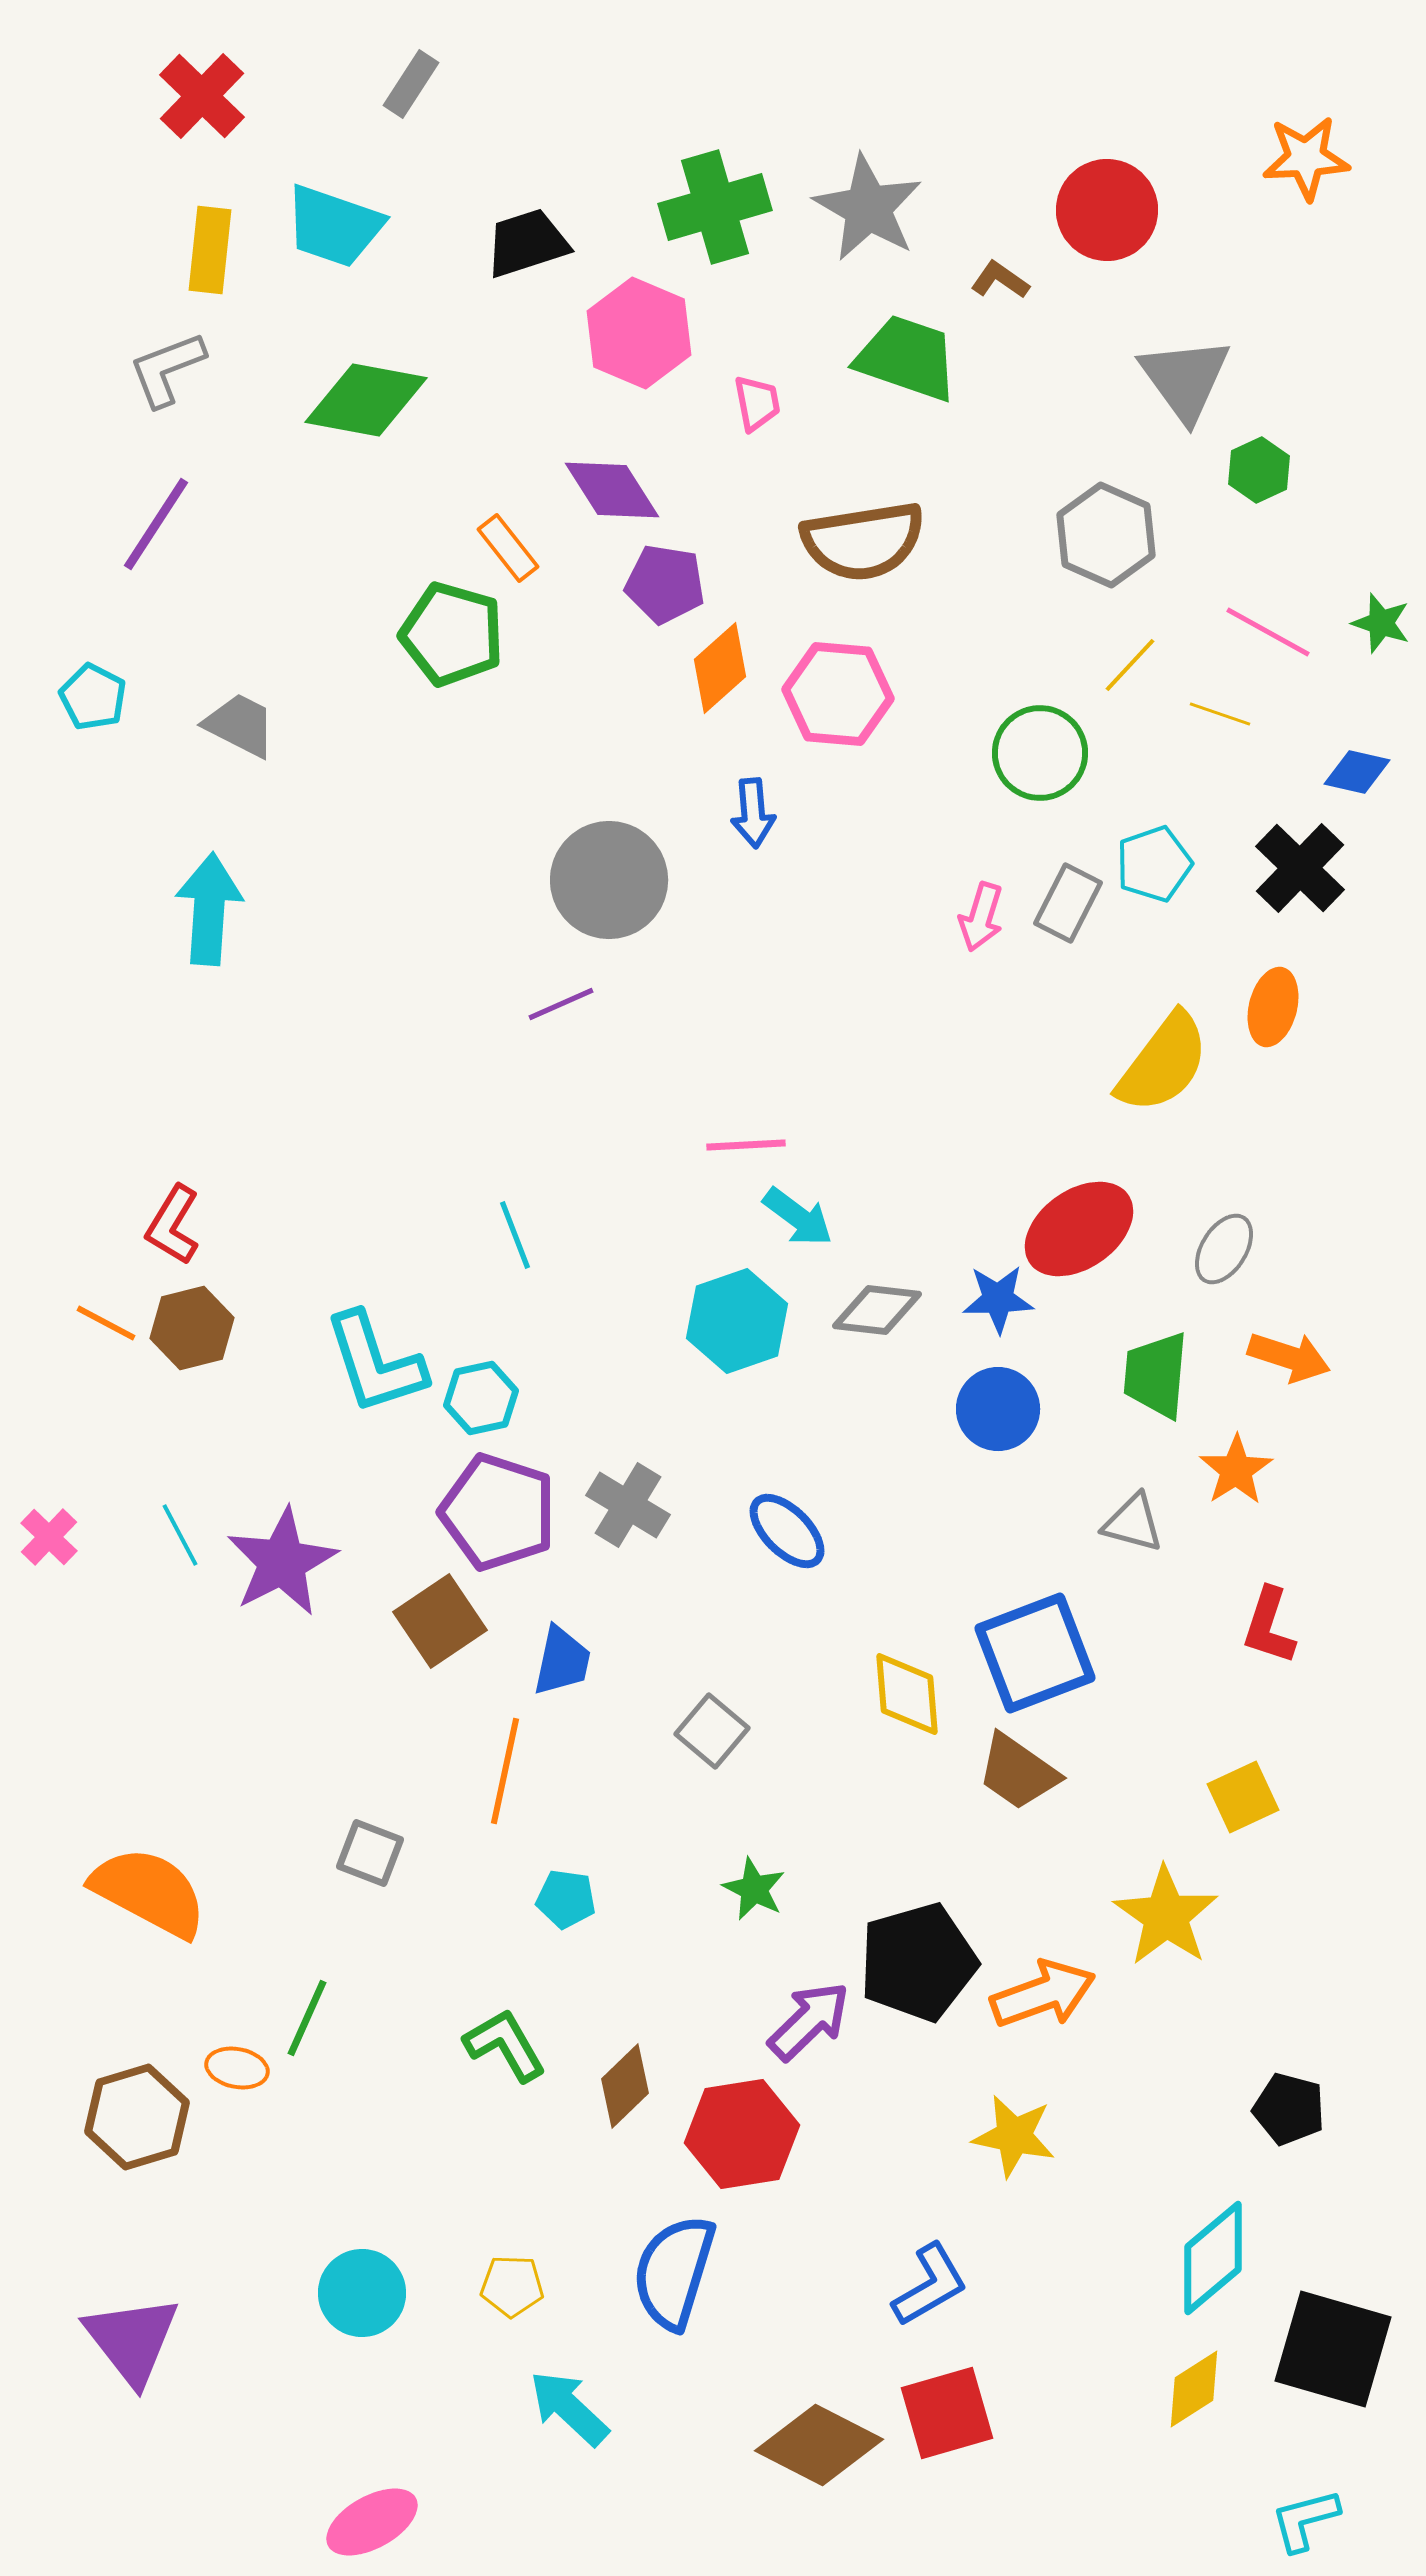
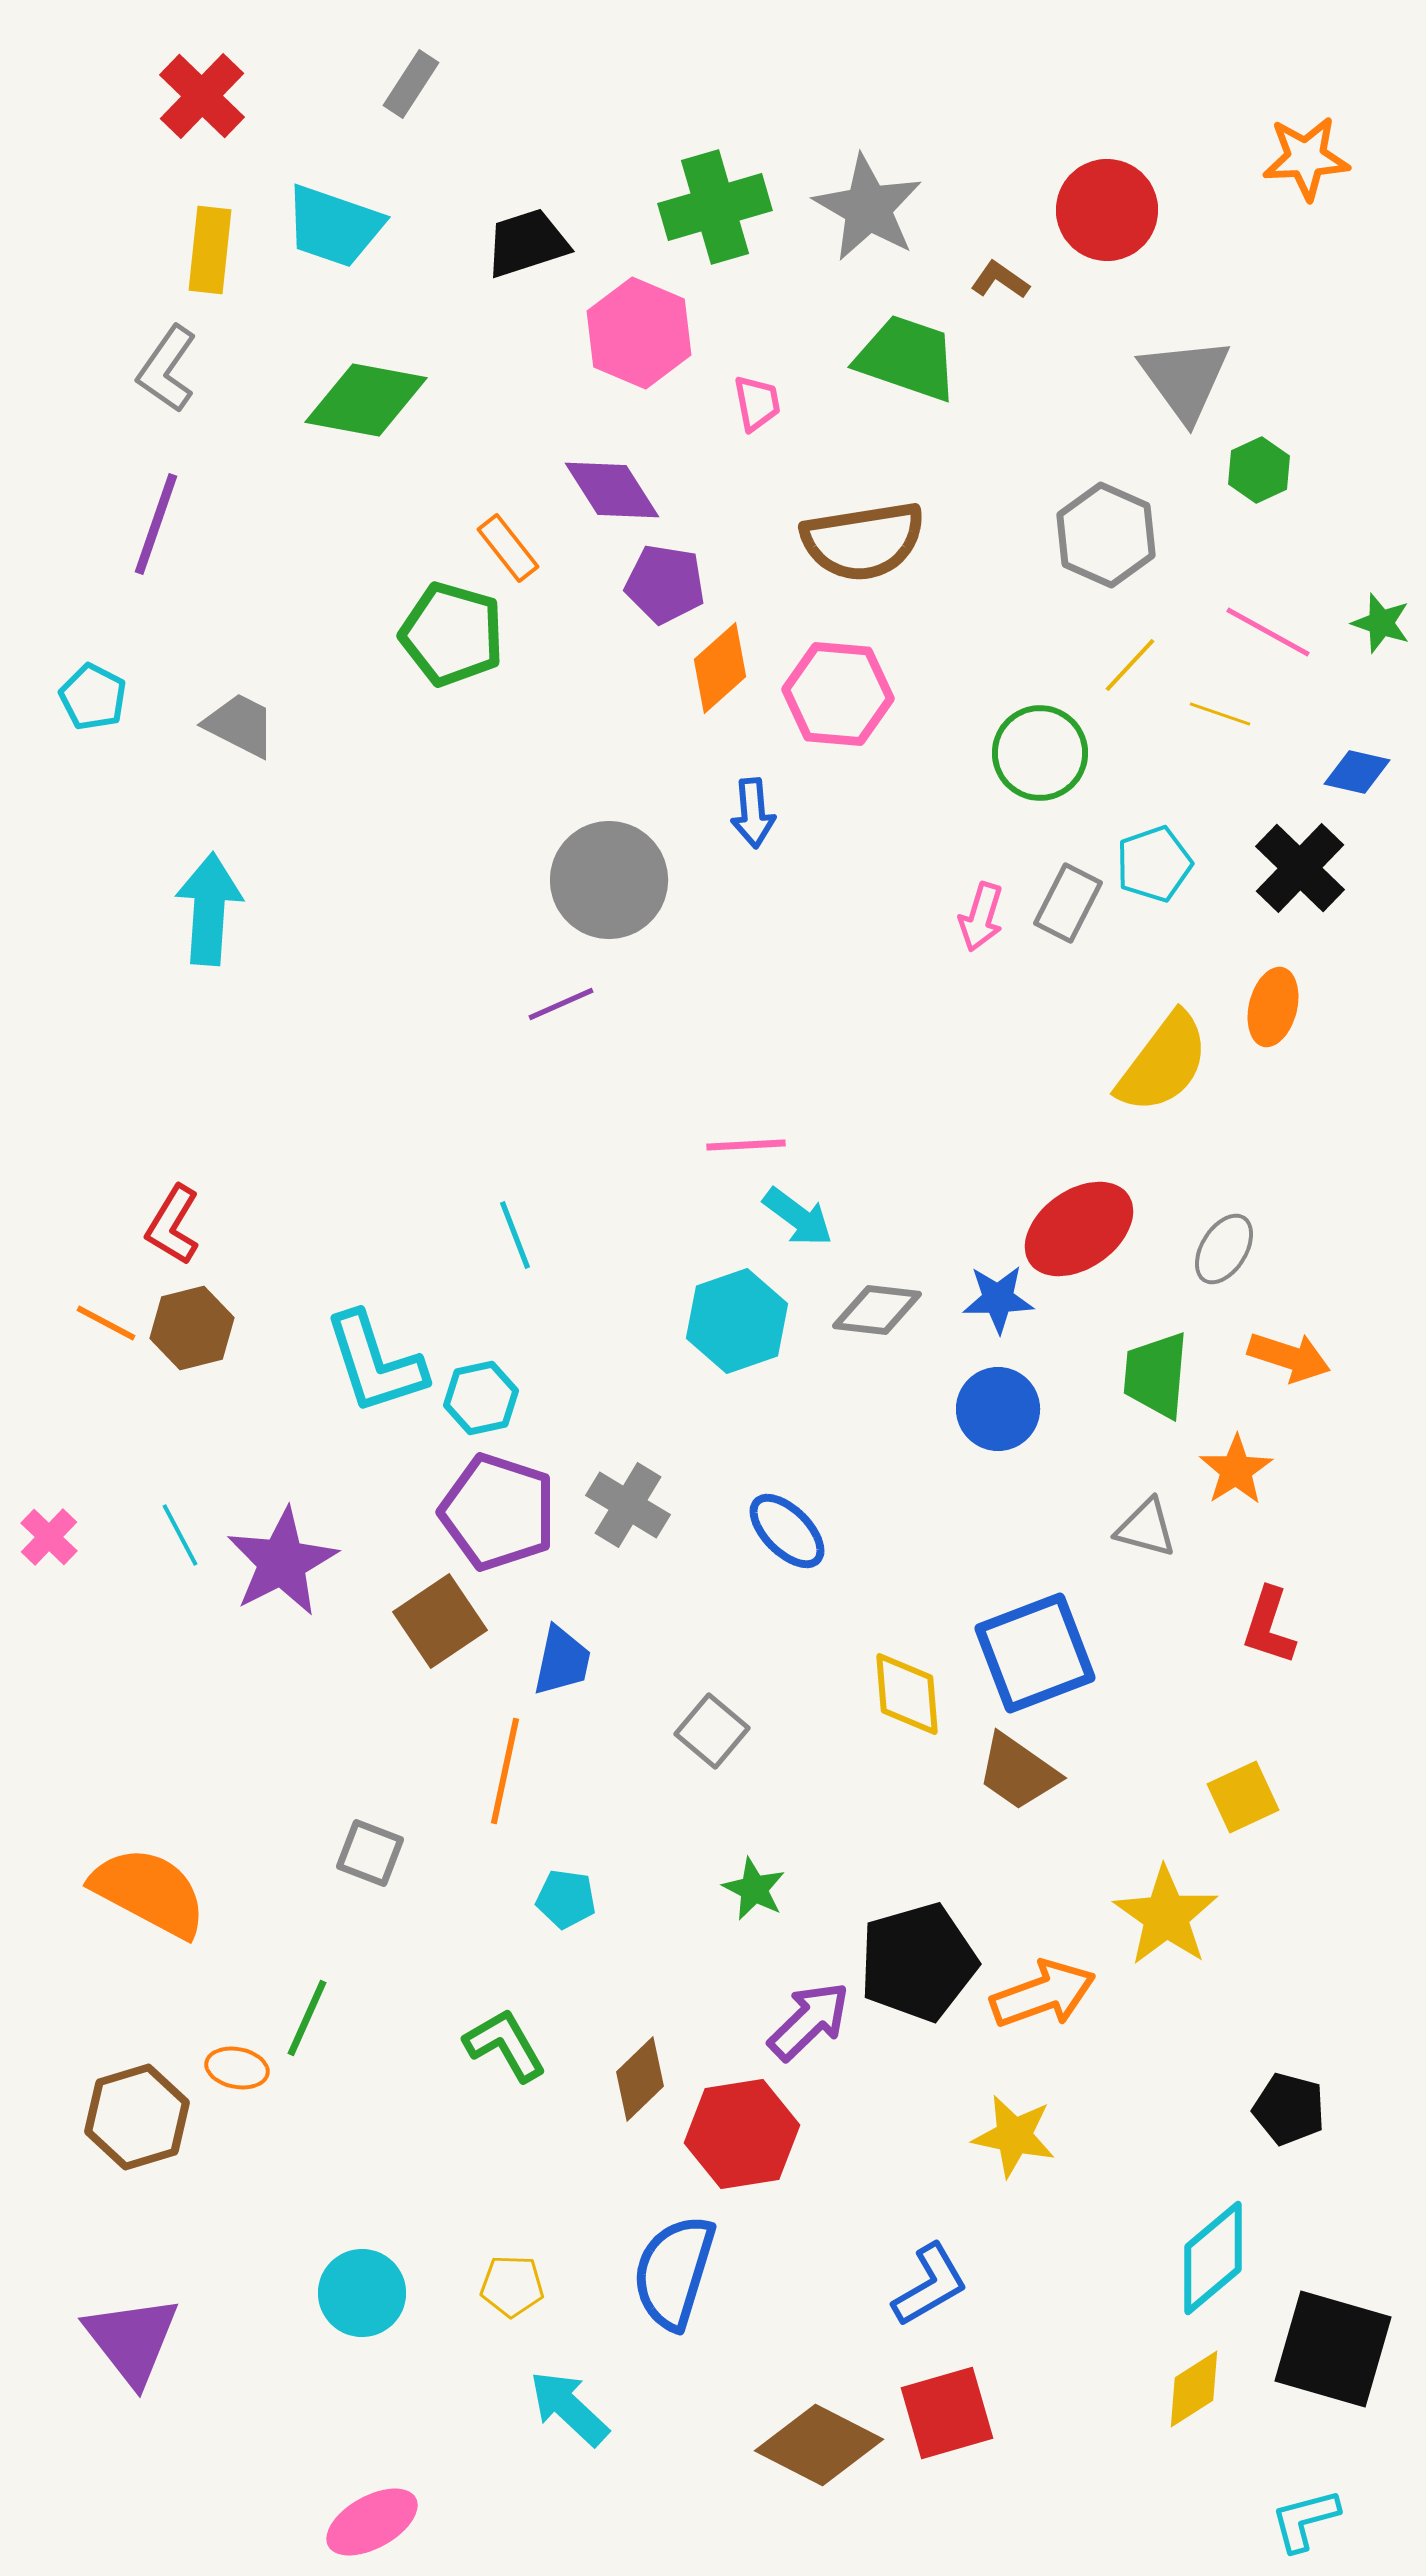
gray L-shape at (167, 369): rotated 34 degrees counterclockwise
purple line at (156, 524): rotated 14 degrees counterclockwise
gray triangle at (1133, 1523): moved 13 px right, 5 px down
brown diamond at (625, 2086): moved 15 px right, 7 px up
